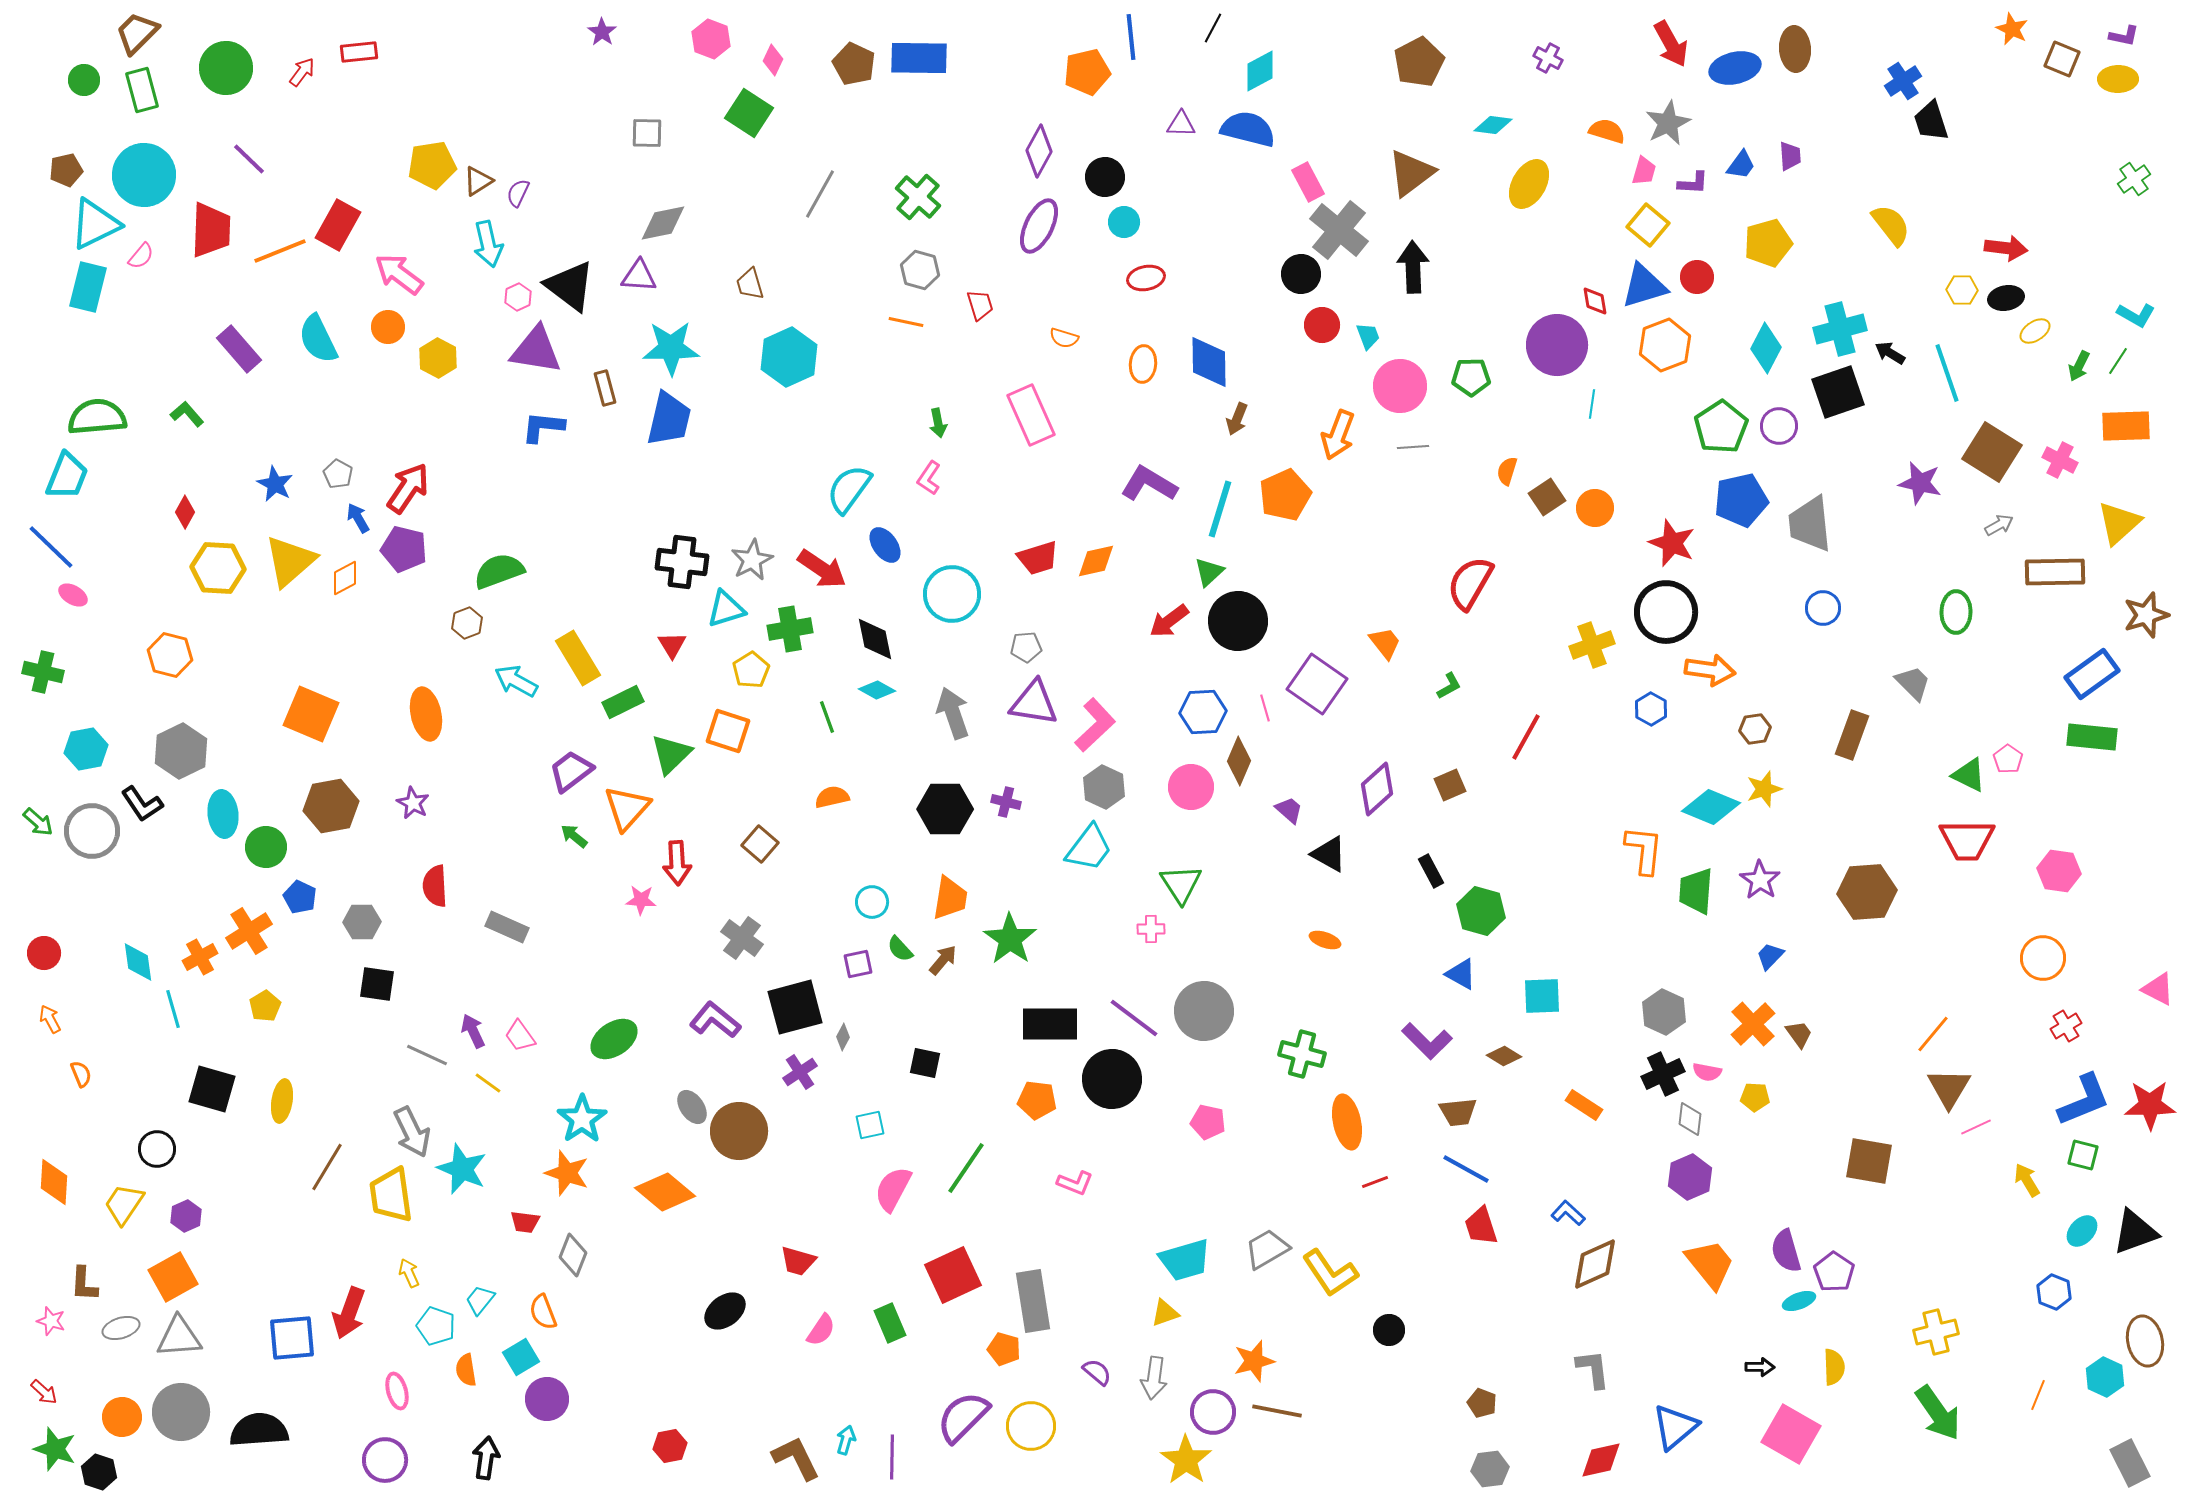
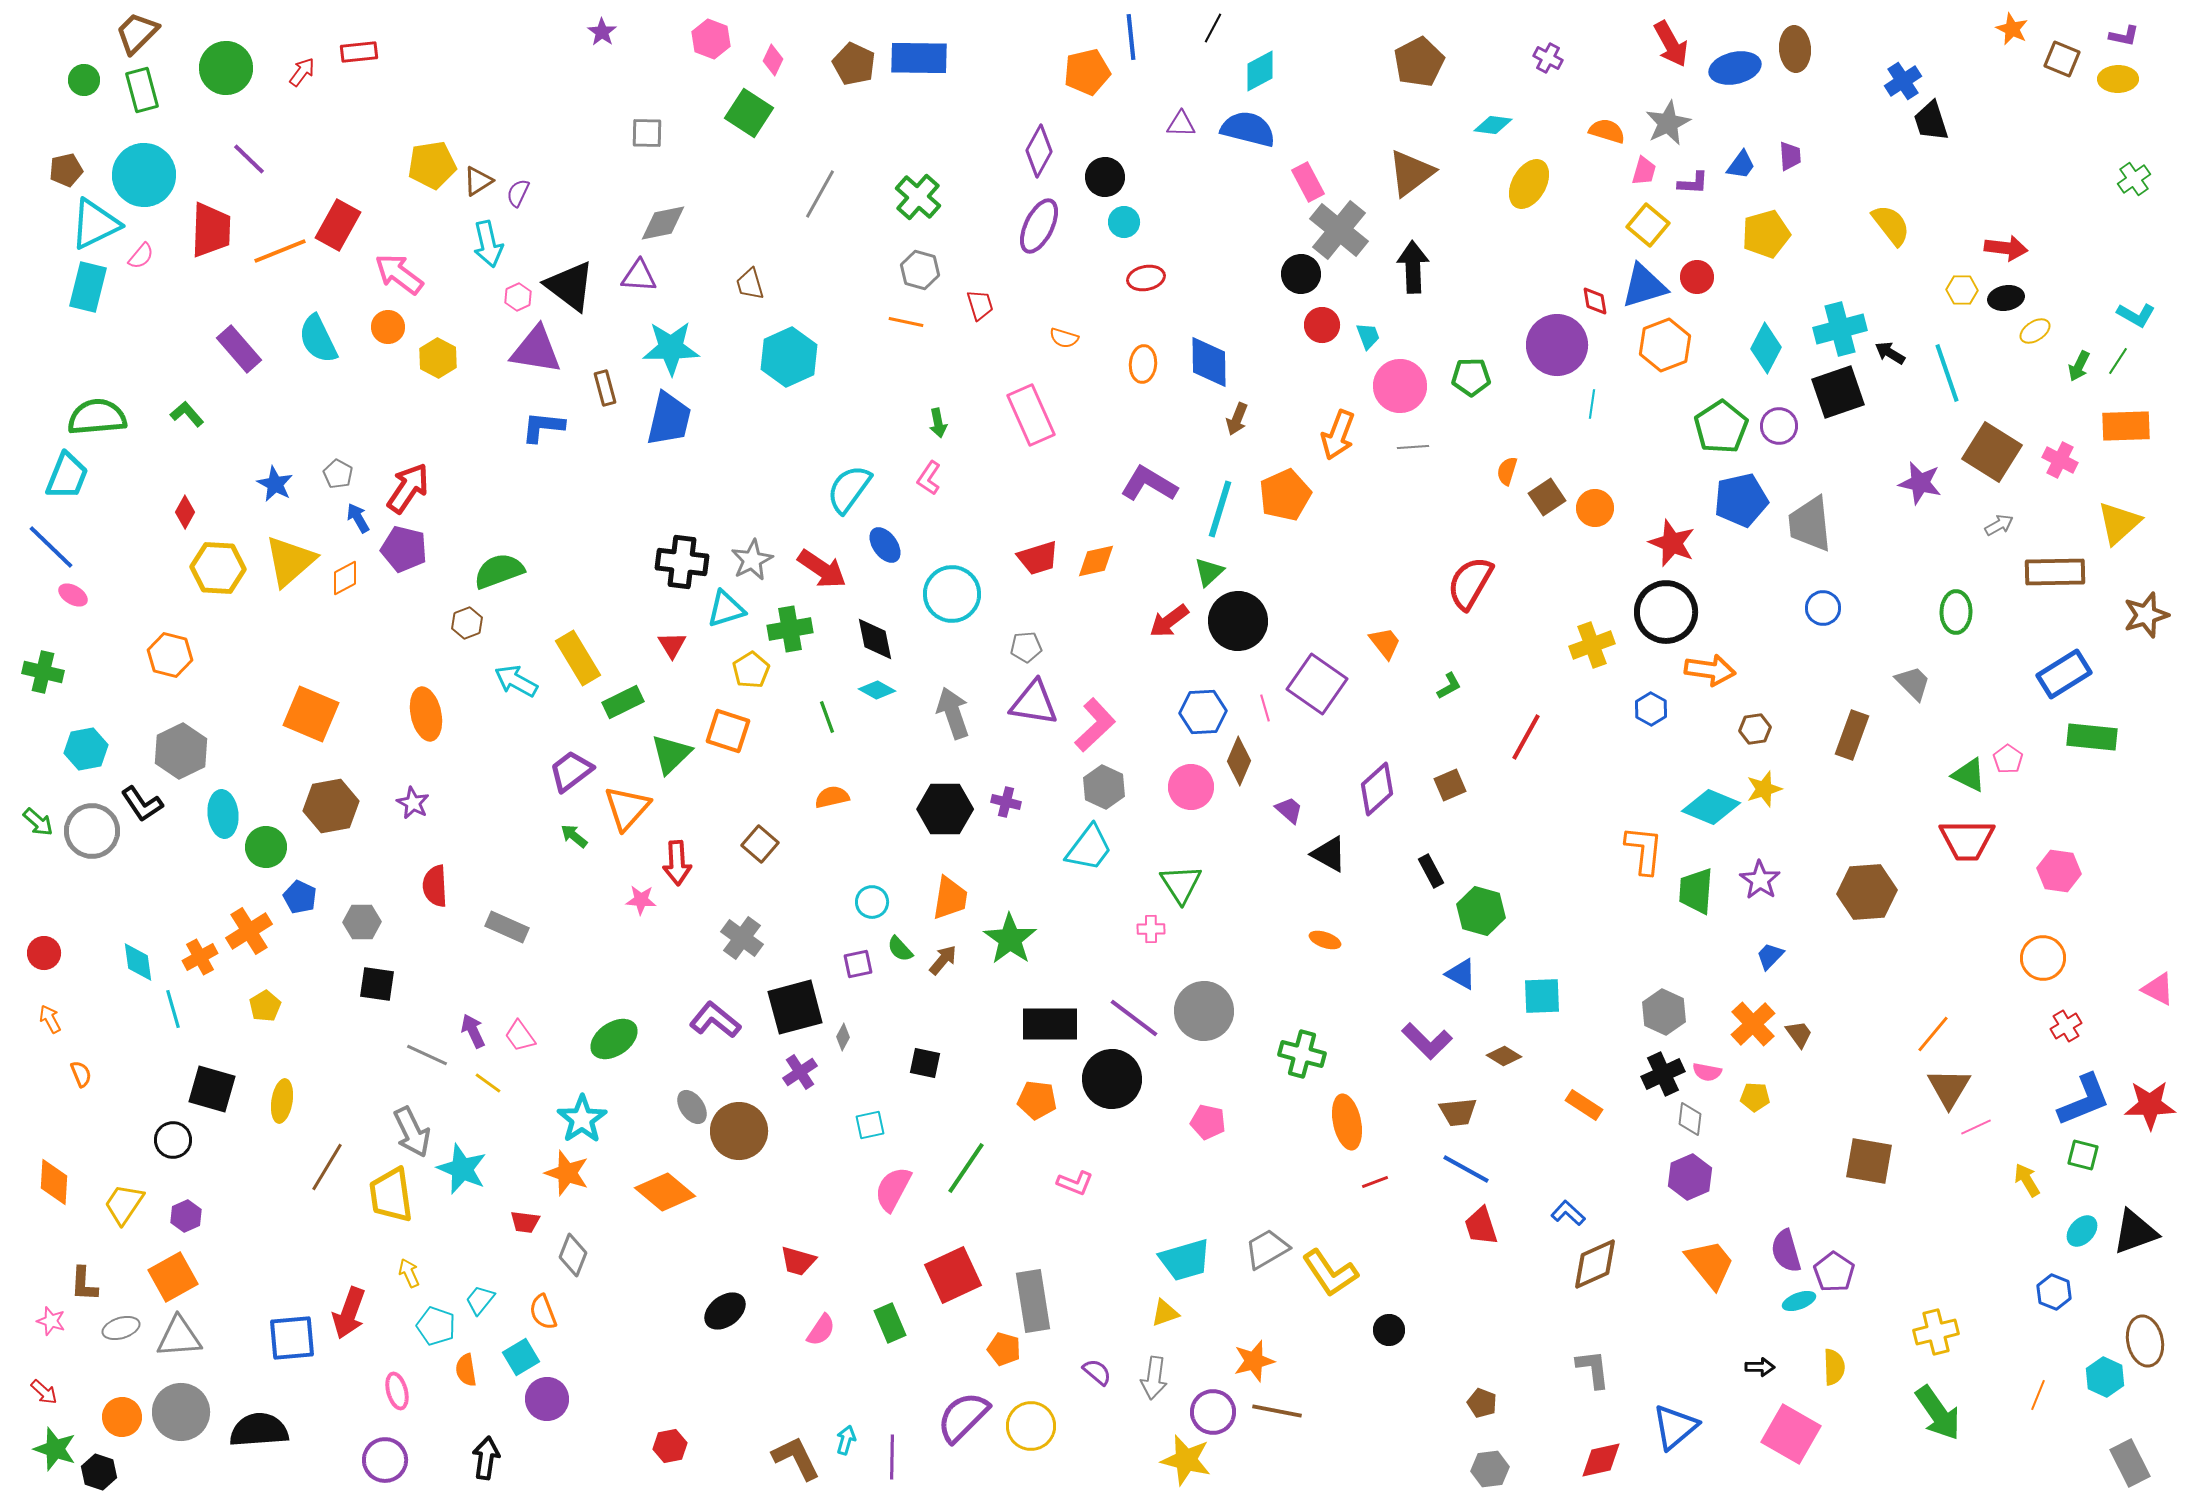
yellow pentagon at (1768, 243): moved 2 px left, 9 px up
blue rectangle at (2092, 674): moved 28 px left; rotated 4 degrees clockwise
black circle at (157, 1149): moved 16 px right, 9 px up
yellow star at (1186, 1460): rotated 21 degrees counterclockwise
